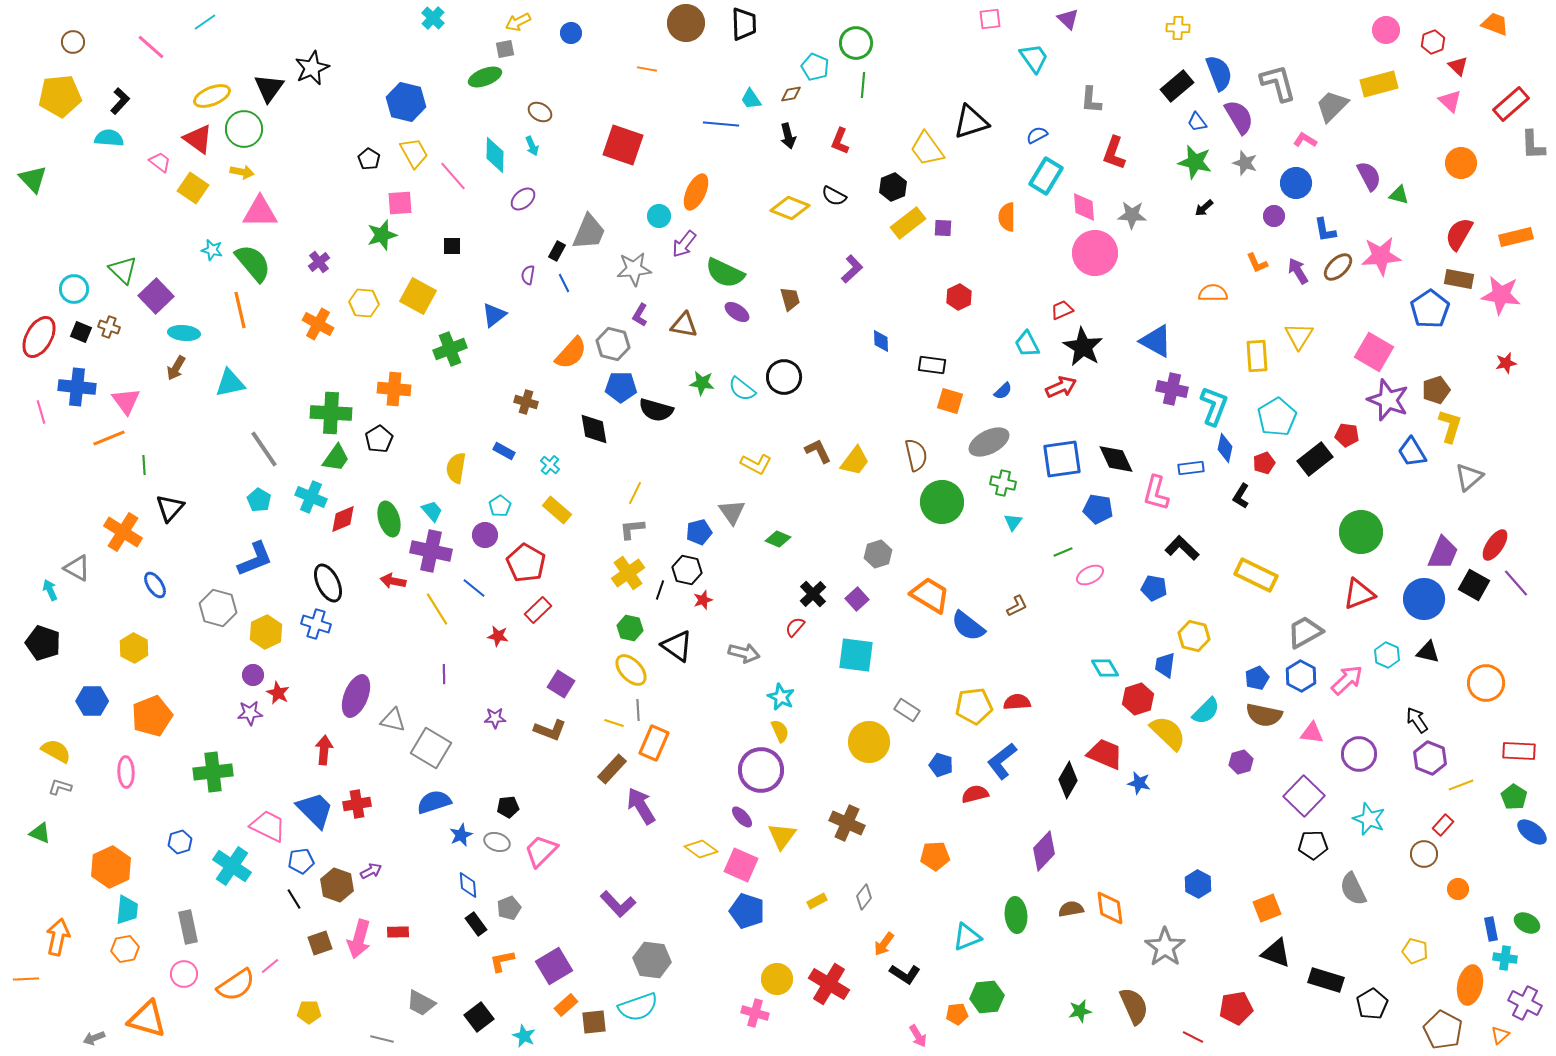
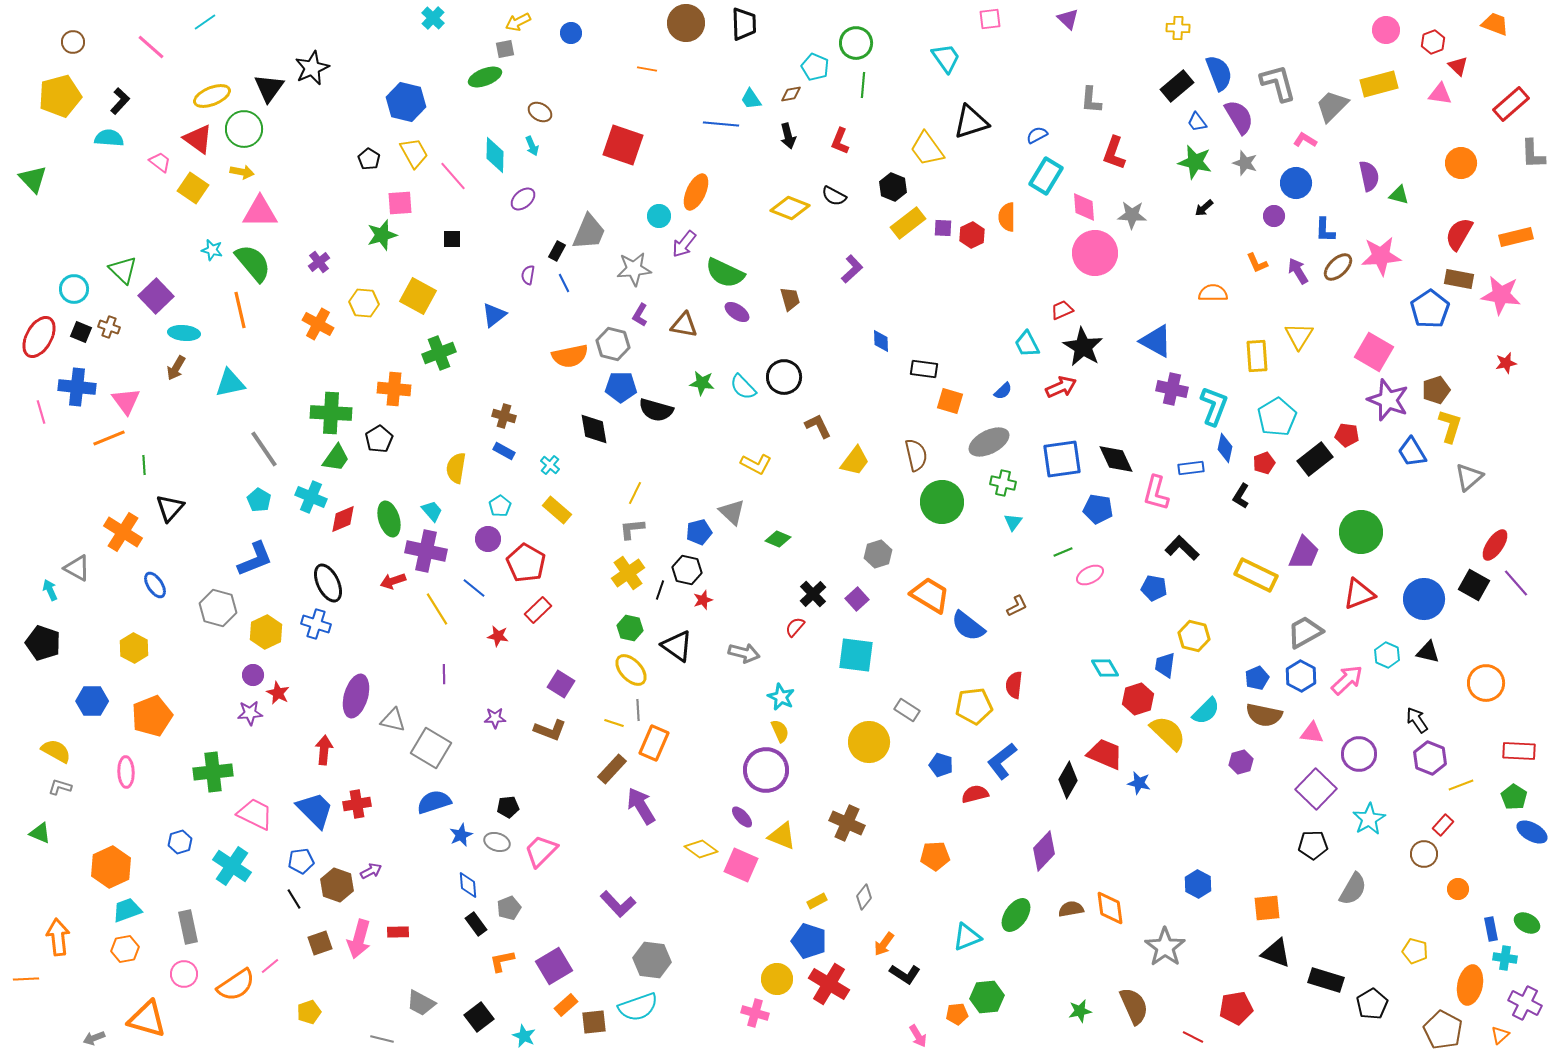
cyan trapezoid at (1034, 58): moved 88 px left
yellow pentagon at (60, 96): rotated 9 degrees counterclockwise
pink triangle at (1450, 101): moved 10 px left, 7 px up; rotated 35 degrees counterclockwise
gray L-shape at (1533, 145): moved 9 px down
purple semicircle at (1369, 176): rotated 16 degrees clockwise
black hexagon at (893, 187): rotated 16 degrees counterclockwise
blue L-shape at (1325, 230): rotated 12 degrees clockwise
black square at (452, 246): moved 7 px up
red hexagon at (959, 297): moved 13 px right, 62 px up
green cross at (450, 349): moved 11 px left, 4 px down
orange semicircle at (571, 353): moved 1 px left, 3 px down; rotated 36 degrees clockwise
black rectangle at (932, 365): moved 8 px left, 4 px down
cyan semicircle at (742, 389): moved 1 px right, 2 px up; rotated 8 degrees clockwise
brown cross at (526, 402): moved 22 px left, 14 px down
brown L-shape at (818, 451): moved 25 px up
gray triangle at (732, 512): rotated 12 degrees counterclockwise
purple circle at (485, 535): moved 3 px right, 4 px down
purple cross at (431, 551): moved 5 px left
purple trapezoid at (1443, 553): moved 139 px left
red arrow at (393, 581): rotated 30 degrees counterclockwise
purple ellipse at (356, 696): rotated 6 degrees counterclockwise
red semicircle at (1017, 702): moved 3 px left, 17 px up; rotated 80 degrees counterclockwise
purple circle at (761, 770): moved 5 px right
purple square at (1304, 796): moved 12 px right, 7 px up
cyan star at (1369, 819): rotated 20 degrees clockwise
pink trapezoid at (268, 826): moved 13 px left, 12 px up
blue ellipse at (1532, 832): rotated 8 degrees counterclockwise
yellow triangle at (782, 836): rotated 44 degrees counterclockwise
gray semicircle at (1353, 889): rotated 124 degrees counterclockwise
orange square at (1267, 908): rotated 16 degrees clockwise
cyan trapezoid at (127, 910): rotated 116 degrees counterclockwise
blue pentagon at (747, 911): moved 62 px right, 30 px down
green ellipse at (1016, 915): rotated 40 degrees clockwise
orange arrow at (58, 937): rotated 18 degrees counterclockwise
yellow pentagon at (309, 1012): rotated 20 degrees counterclockwise
